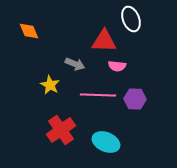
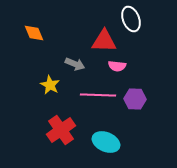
orange diamond: moved 5 px right, 2 px down
